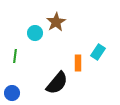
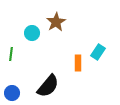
cyan circle: moved 3 px left
green line: moved 4 px left, 2 px up
black semicircle: moved 9 px left, 3 px down
